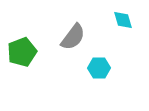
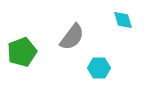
gray semicircle: moved 1 px left
